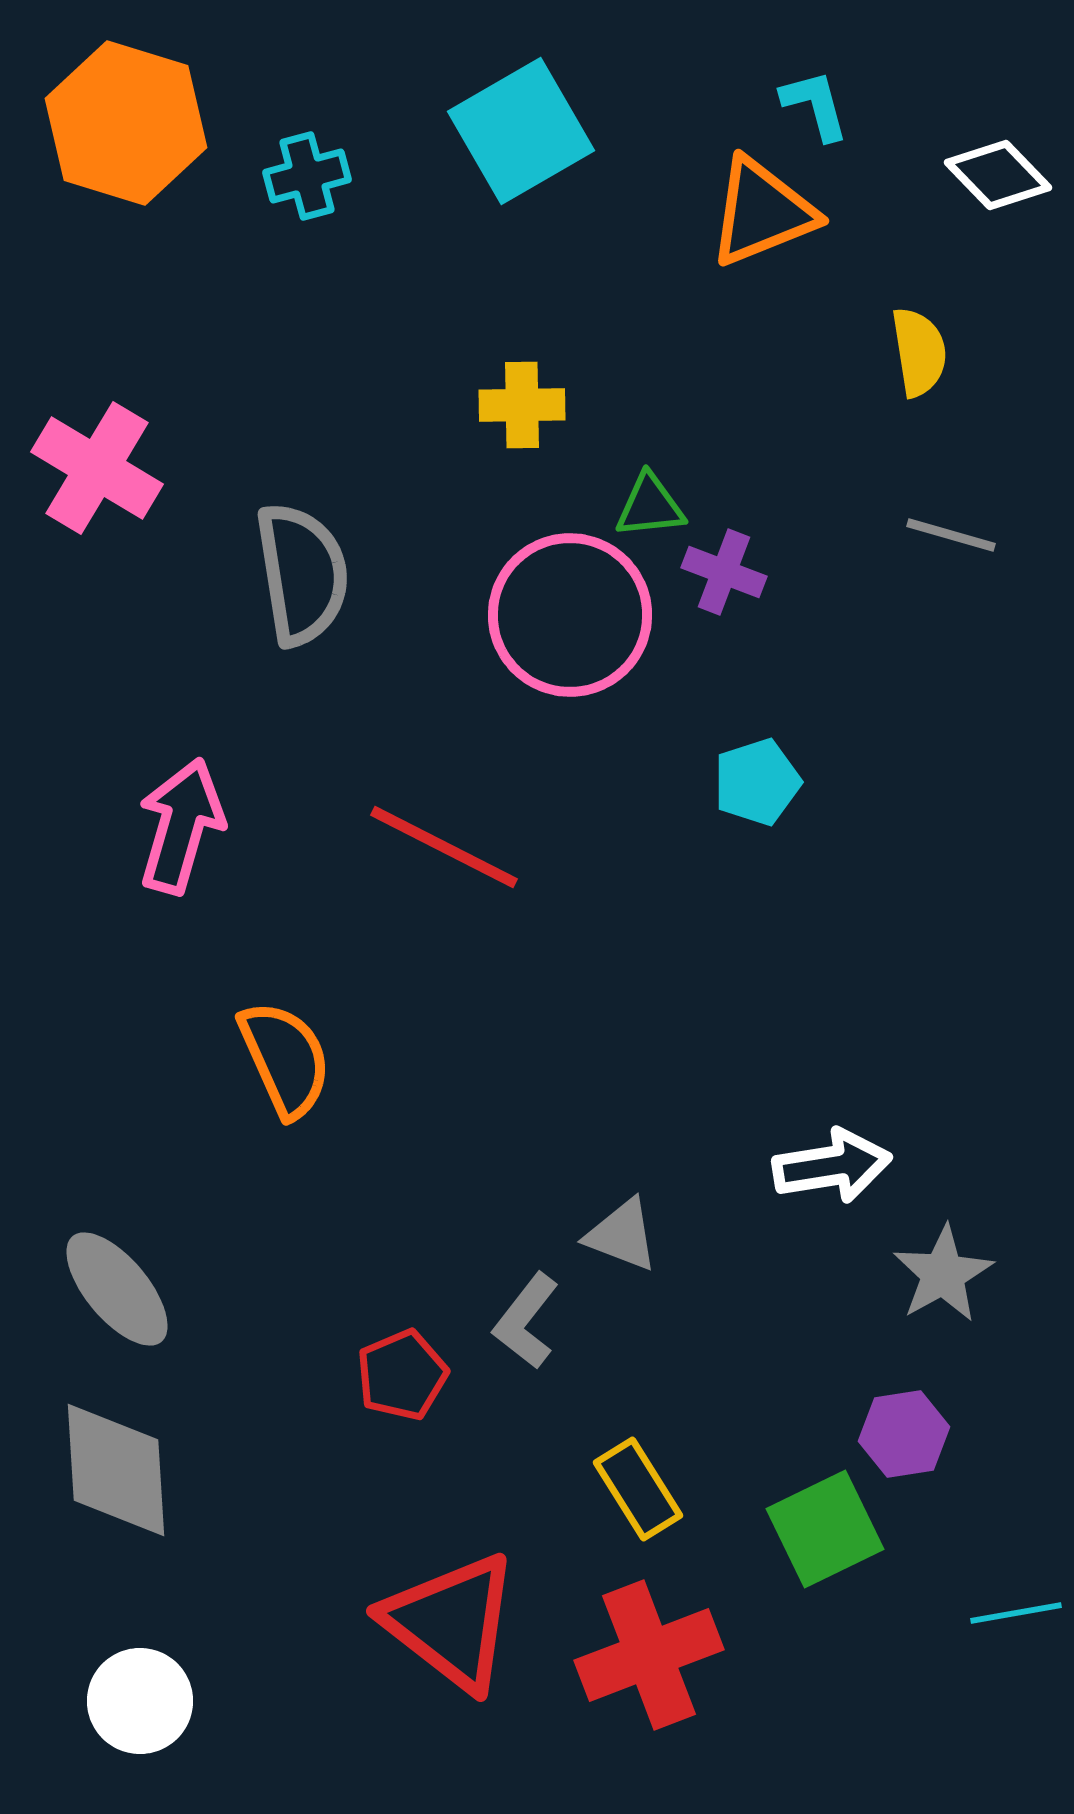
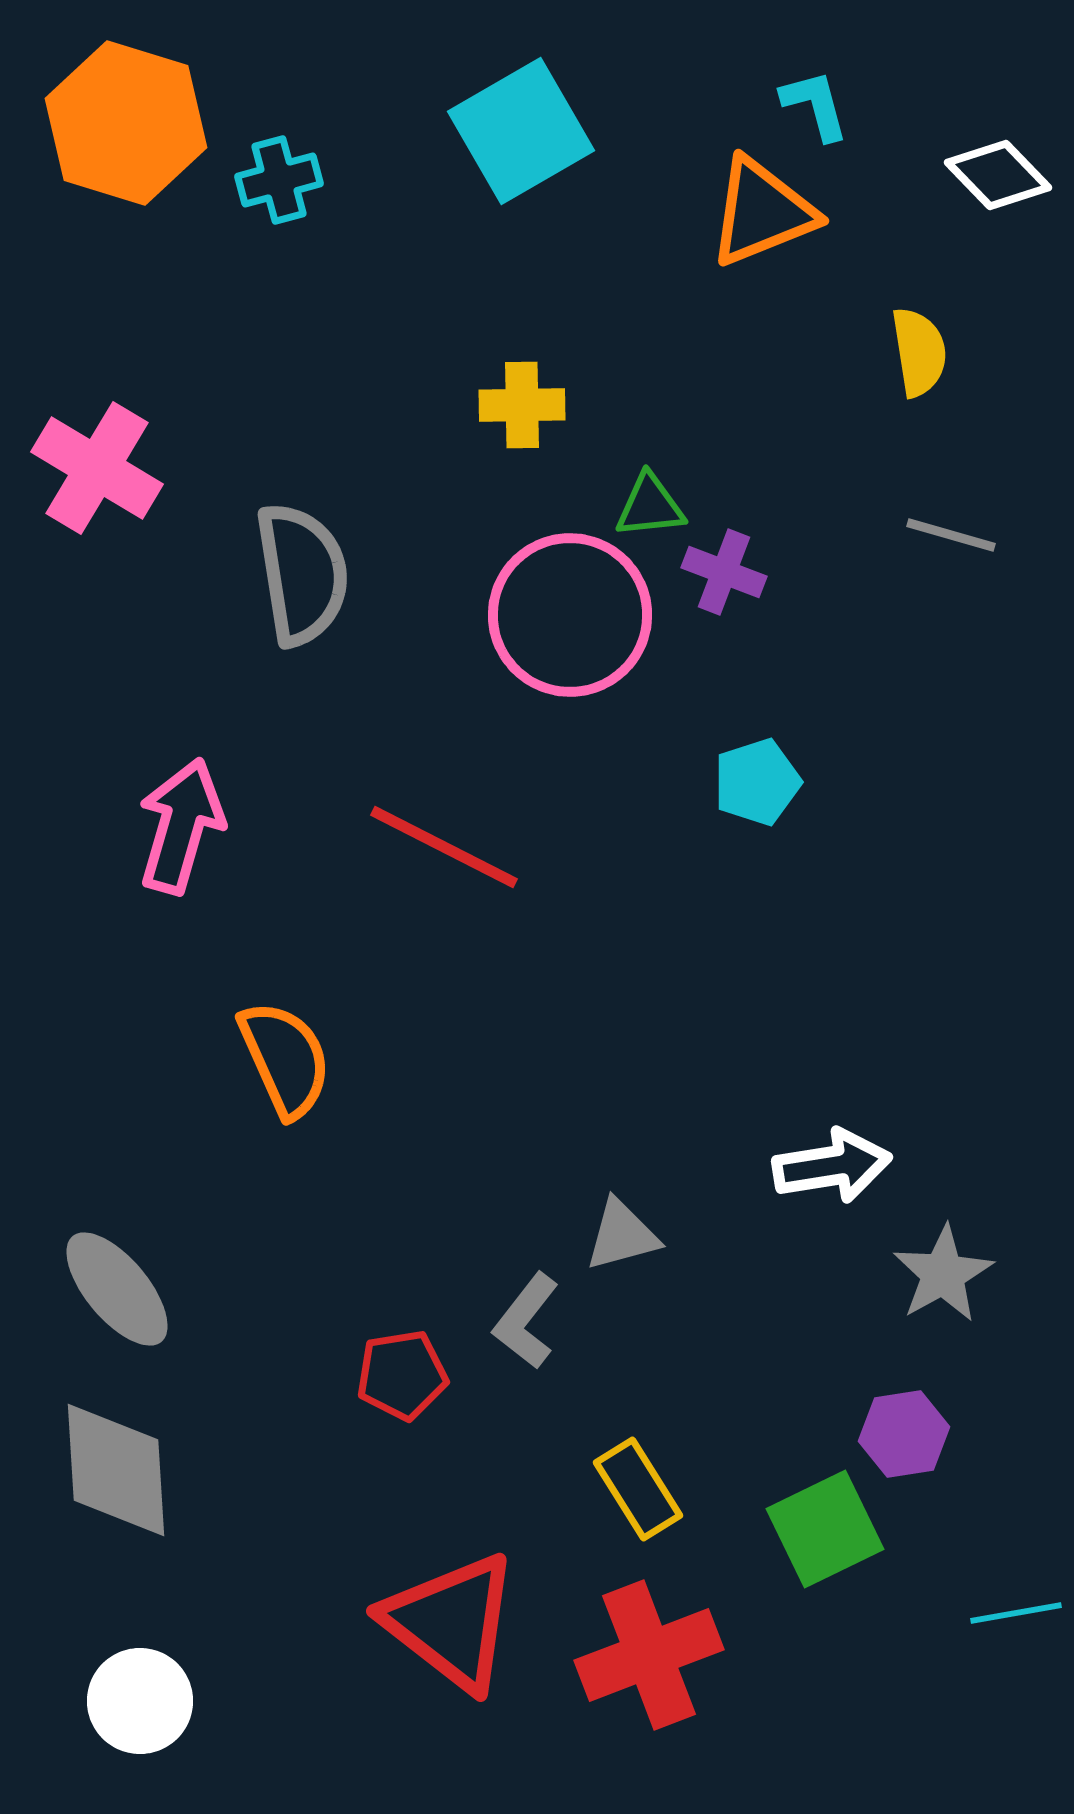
cyan cross: moved 28 px left, 4 px down
gray triangle: rotated 36 degrees counterclockwise
red pentagon: rotated 14 degrees clockwise
